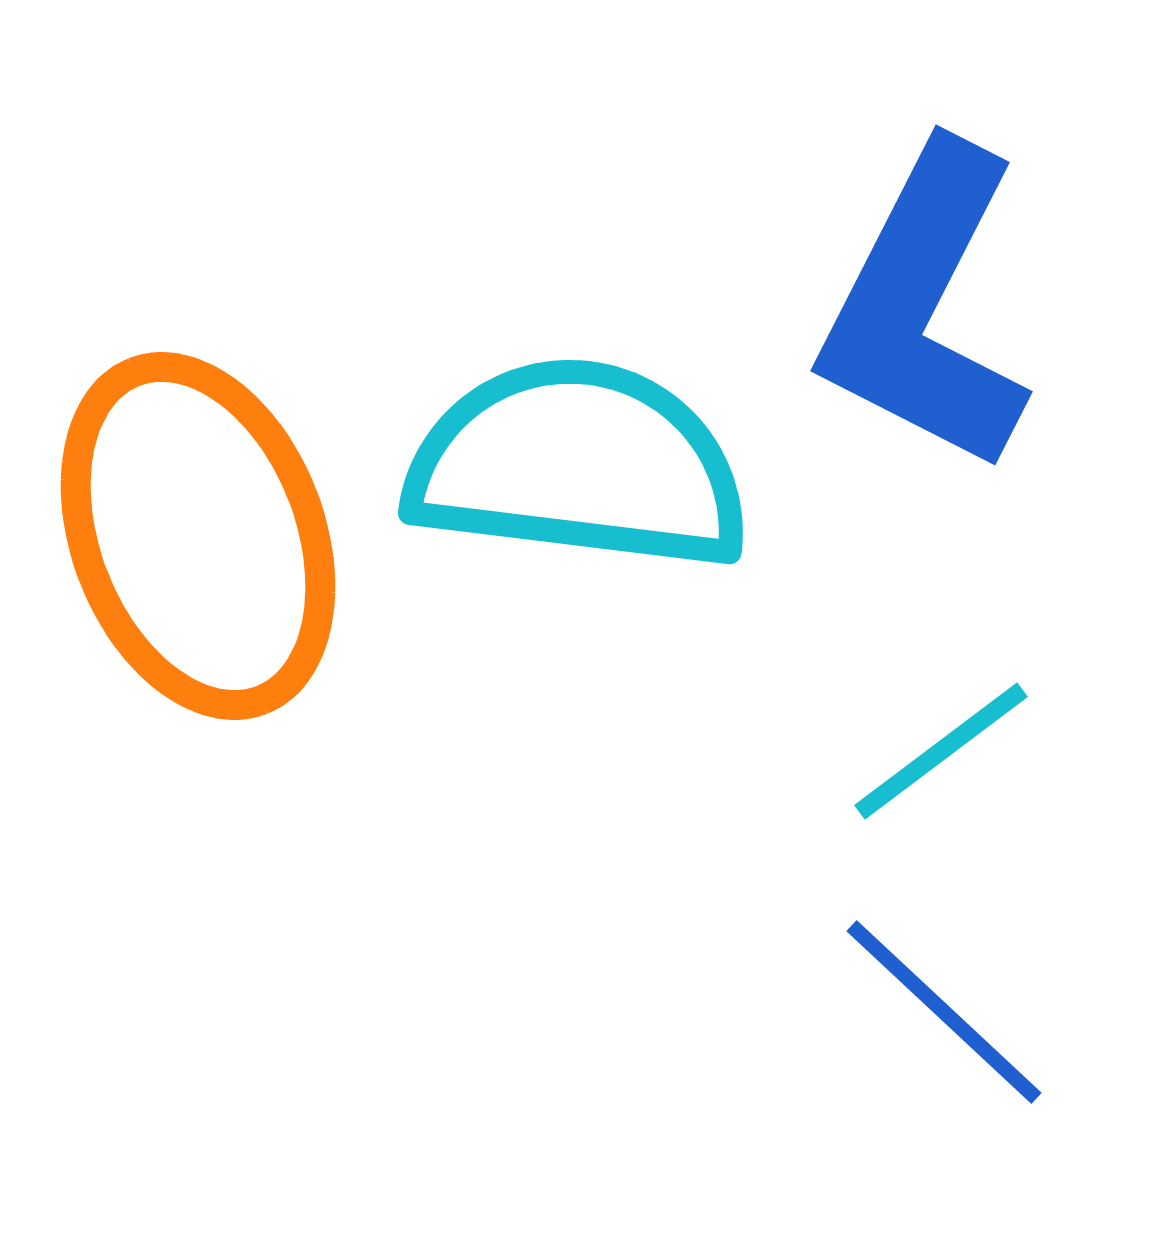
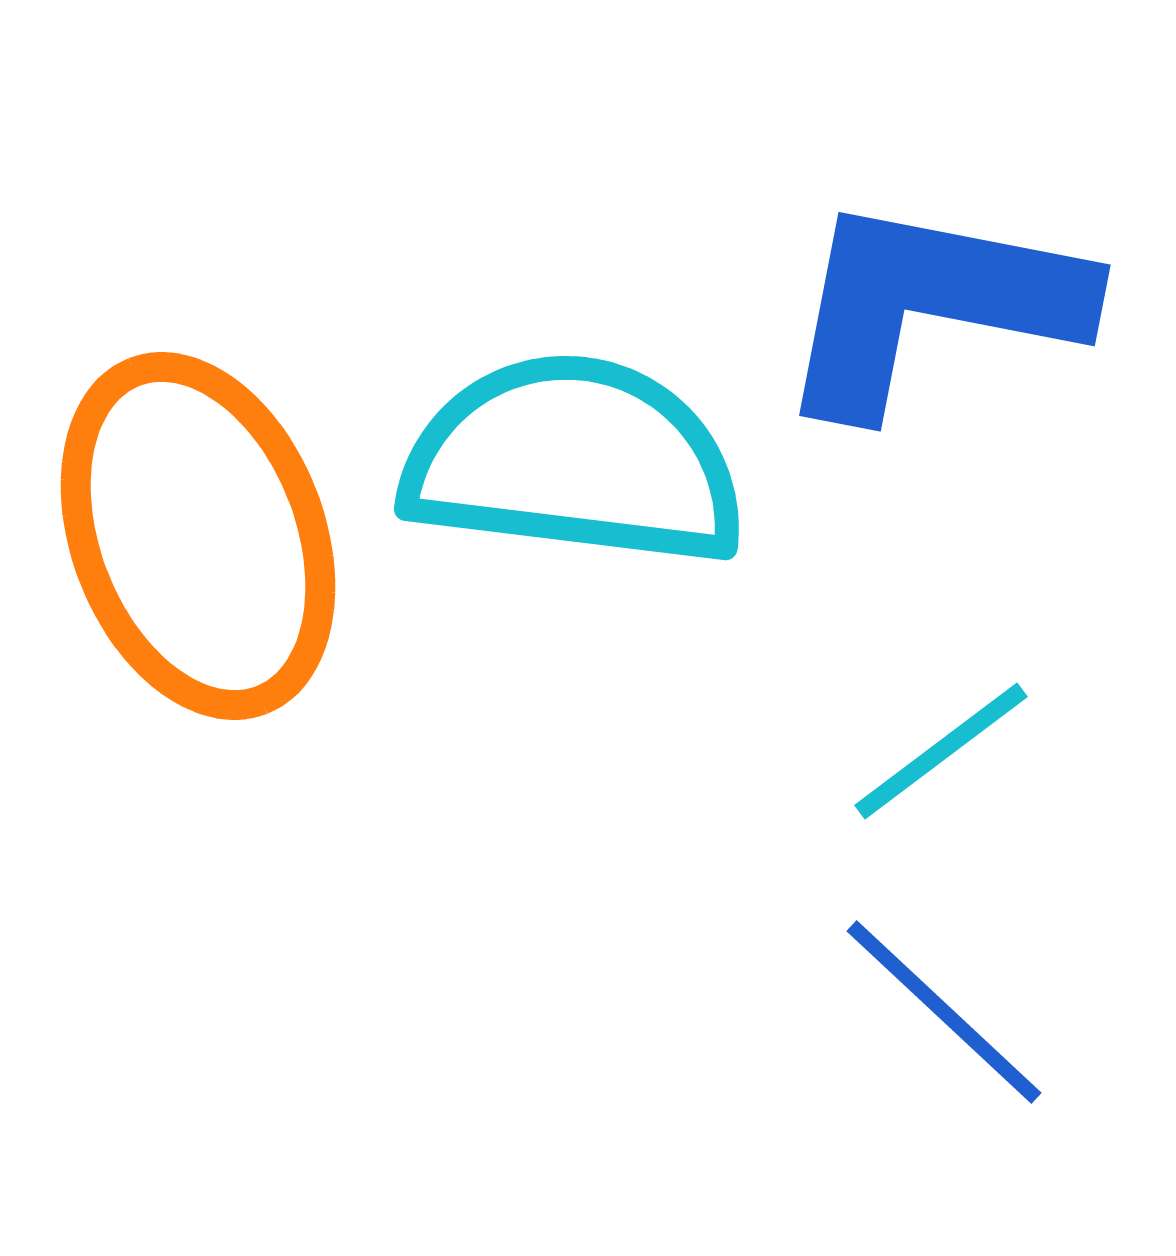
blue L-shape: moved 6 px right, 3 px up; rotated 74 degrees clockwise
cyan semicircle: moved 4 px left, 4 px up
